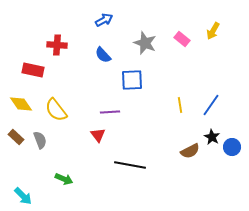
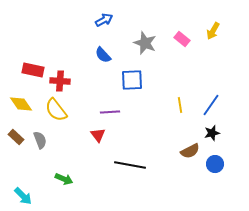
red cross: moved 3 px right, 36 px down
black star: moved 4 px up; rotated 28 degrees clockwise
blue circle: moved 17 px left, 17 px down
